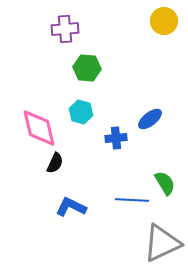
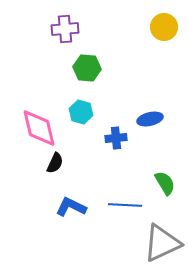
yellow circle: moved 6 px down
blue ellipse: rotated 25 degrees clockwise
blue line: moved 7 px left, 5 px down
